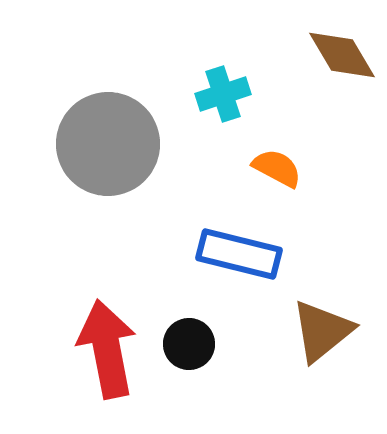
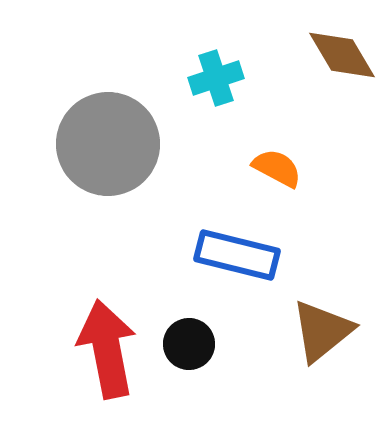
cyan cross: moved 7 px left, 16 px up
blue rectangle: moved 2 px left, 1 px down
